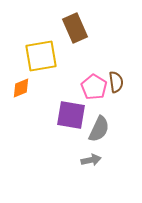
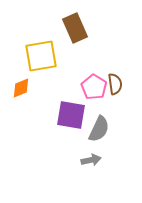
brown semicircle: moved 1 px left, 2 px down
